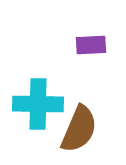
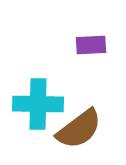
brown semicircle: rotated 30 degrees clockwise
